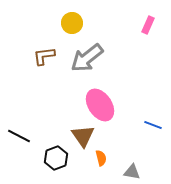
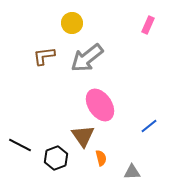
blue line: moved 4 px left, 1 px down; rotated 60 degrees counterclockwise
black line: moved 1 px right, 9 px down
gray triangle: rotated 12 degrees counterclockwise
